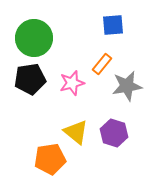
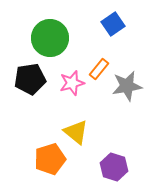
blue square: moved 1 px up; rotated 30 degrees counterclockwise
green circle: moved 16 px right
orange rectangle: moved 3 px left, 5 px down
purple hexagon: moved 34 px down
orange pentagon: rotated 8 degrees counterclockwise
